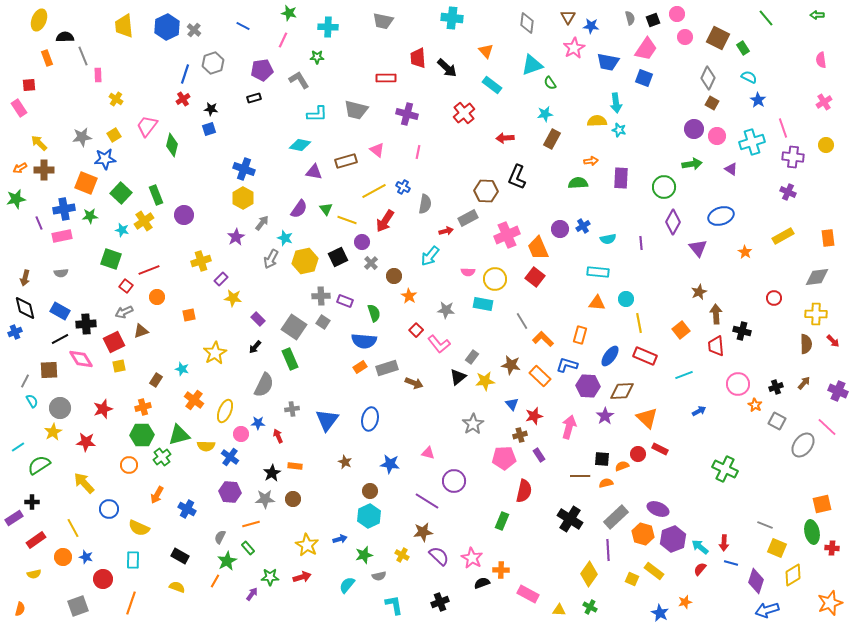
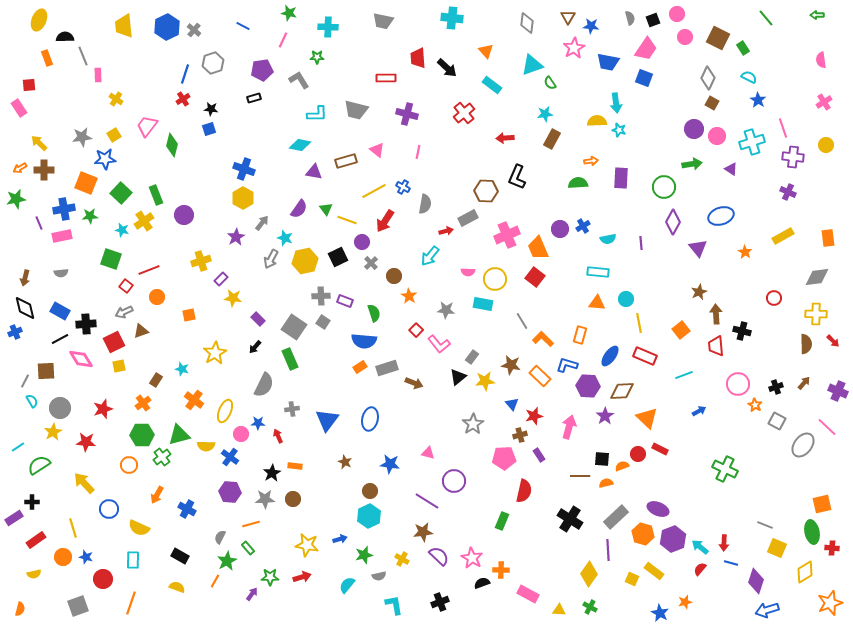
brown square at (49, 370): moved 3 px left, 1 px down
orange cross at (143, 407): moved 4 px up; rotated 21 degrees counterclockwise
yellow line at (73, 528): rotated 12 degrees clockwise
yellow star at (307, 545): rotated 20 degrees counterclockwise
yellow cross at (402, 555): moved 4 px down
yellow diamond at (793, 575): moved 12 px right, 3 px up
